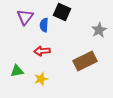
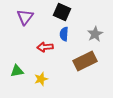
blue semicircle: moved 20 px right, 9 px down
gray star: moved 4 px left, 4 px down
red arrow: moved 3 px right, 4 px up
